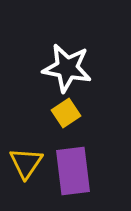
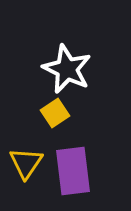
white star: moved 1 px down; rotated 15 degrees clockwise
yellow square: moved 11 px left
